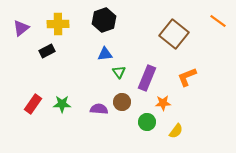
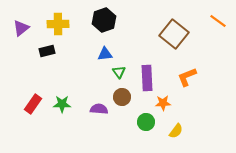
black rectangle: rotated 14 degrees clockwise
purple rectangle: rotated 25 degrees counterclockwise
brown circle: moved 5 px up
green circle: moved 1 px left
